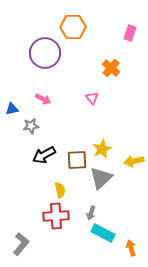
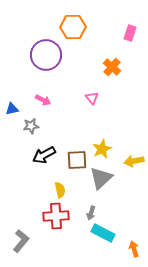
purple circle: moved 1 px right, 2 px down
orange cross: moved 1 px right, 1 px up
pink arrow: moved 1 px down
gray L-shape: moved 3 px up
orange arrow: moved 3 px right, 1 px down
